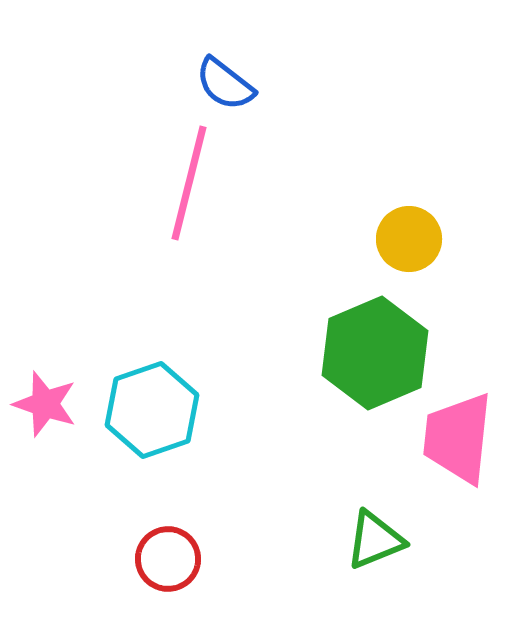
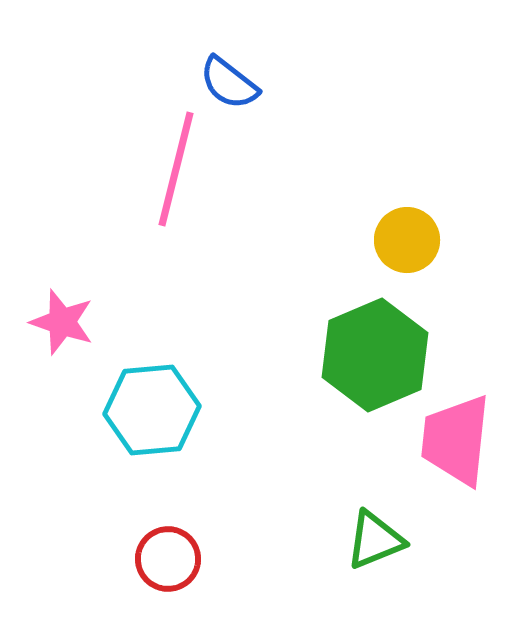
blue semicircle: moved 4 px right, 1 px up
pink line: moved 13 px left, 14 px up
yellow circle: moved 2 px left, 1 px down
green hexagon: moved 2 px down
pink star: moved 17 px right, 82 px up
cyan hexagon: rotated 14 degrees clockwise
pink trapezoid: moved 2 px left, 2 px down
